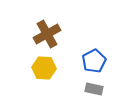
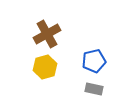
blue pentagon: rotated 15 degrees clockwise
yellow hexagon: moved 1 px right, 1 px up; rotated 20 degrees counterclockwise
